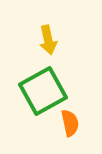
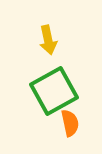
green square: moved 11 px right
